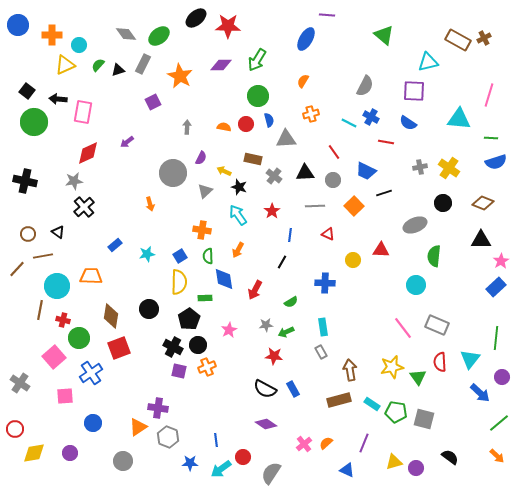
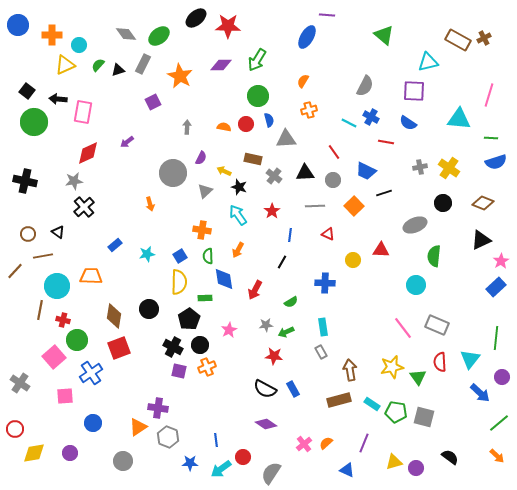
blue ellipse at (306, 39): moved 1 px right, 2 px up
orange cross at (311, 114): moved 2 px left, 4 px up
black triangle at (481, 240): rotated 25 degrees counterclockwise
brown line at (17, 269): moved 2 px left, 2 px down
brown diamond at (111, 316): moved 3 px right
green circle at (79, 338): moved 2 px left, 2 px down
black circle at (198, 345): moved 2 px right
gray square at (424, 419): moved 2 px up
